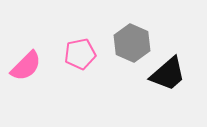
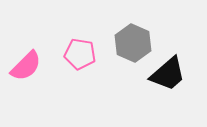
gray hexagon: moved 1 px right
pink pentagon: rotated 20 degrees clockwise
